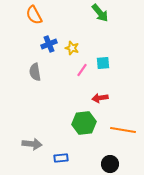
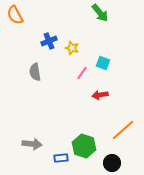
orange semicircle: moved 19 px left
blue cross: moved 3 px up
cyan square: rotated 24 degrees clockwise
pink line: moved 3 px down
red arrow: moved 3 px up
green hexagon: moved 23 px down; rotated 25 degrees clockwise
orange line: rotated 50 degrees counterclockwise
black circle: moved 2 px right, 1 px up
